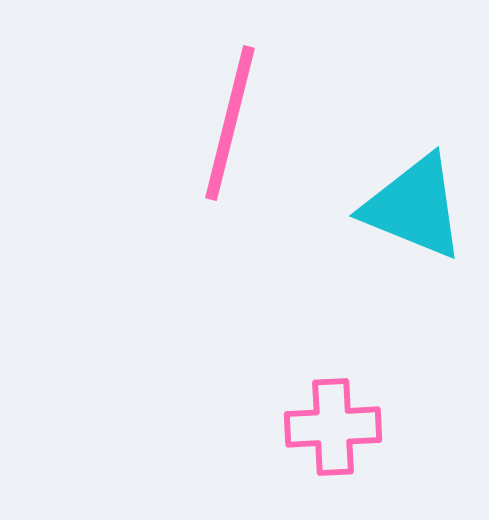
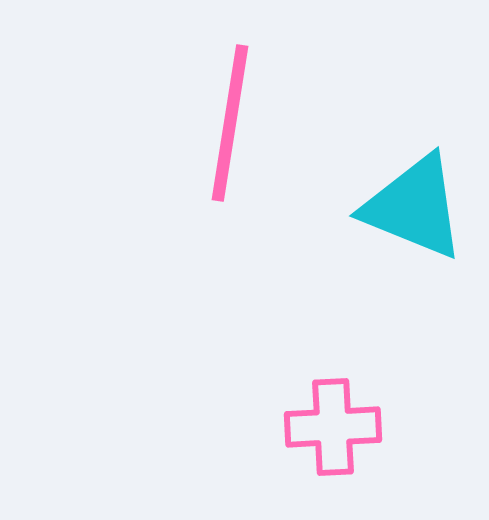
pink line: rotated 5 degrees counterclockwise
